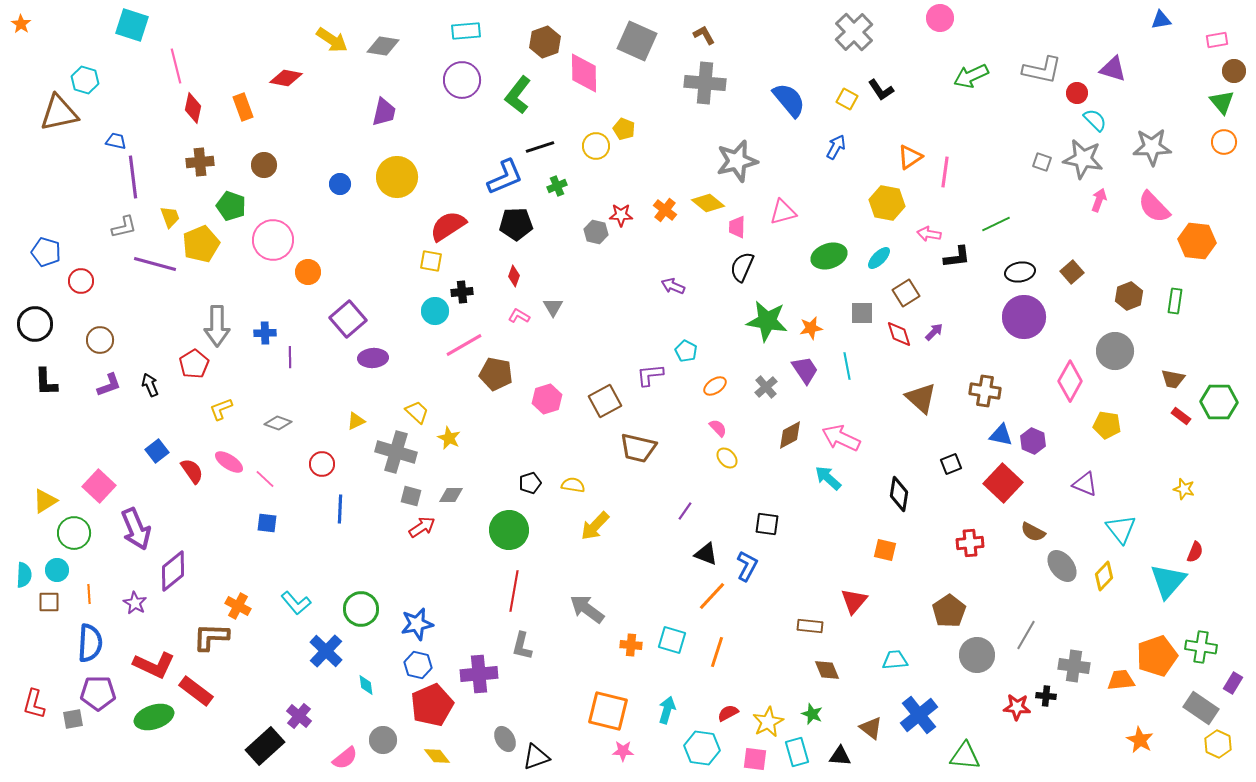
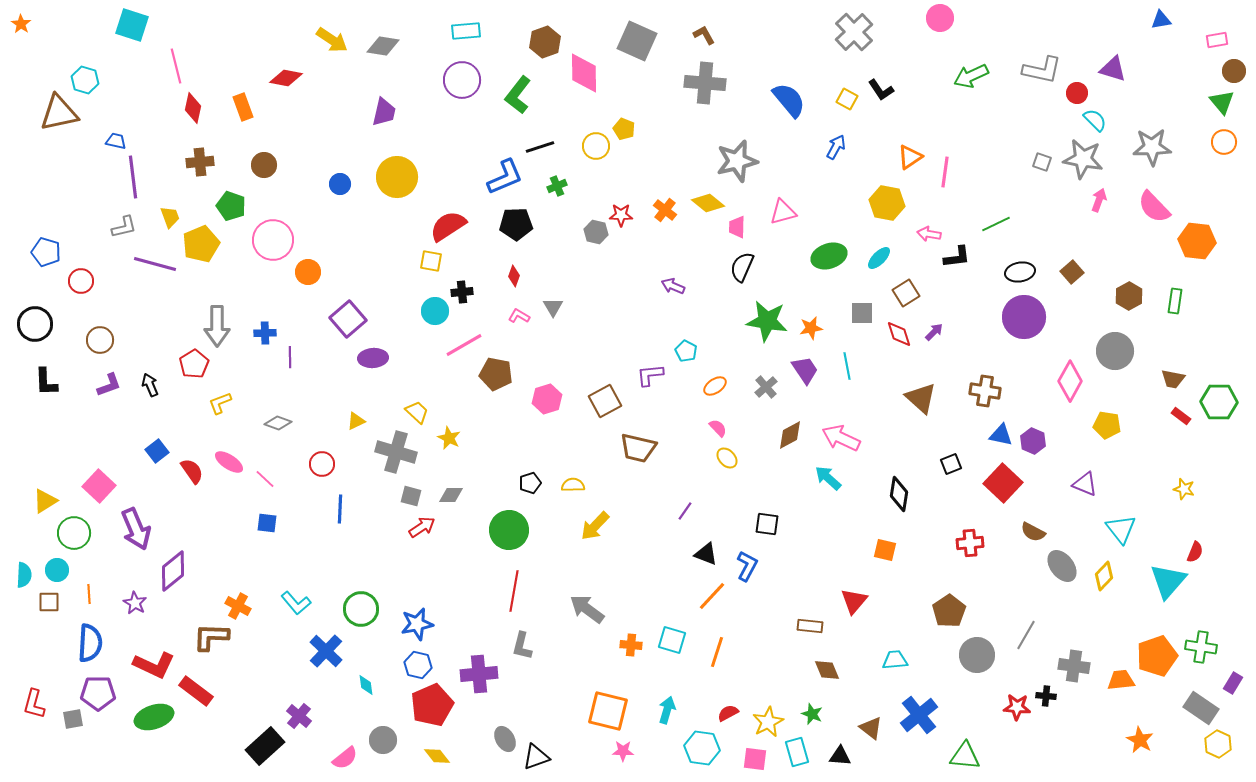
brown hexagon at (1129, 296): rotated 8 degrees counterclockwise
yellow L-shape at (221, 409): moved 1 px left, 6 px up
yellow semicircle at (573, 485): rotated 10 degrees counterclockwise
